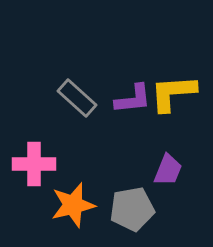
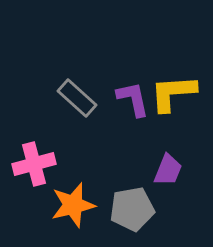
purple L-shape: rotated 96 degrees counterclockwise
pink cross: rotated 15 degrees counterclockwise
